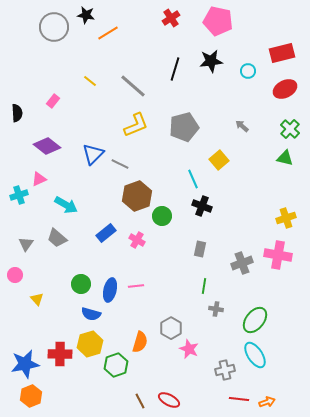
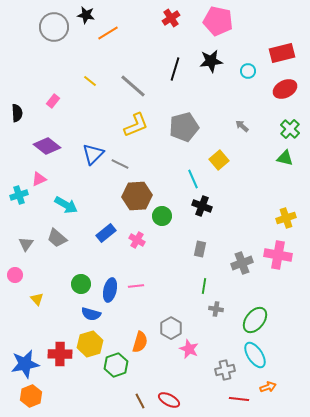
brown hexagon at (137, 196): rotated 16 degrees clockwise
orange arrow at (267, 402): moved 1 px right, 15 px up
